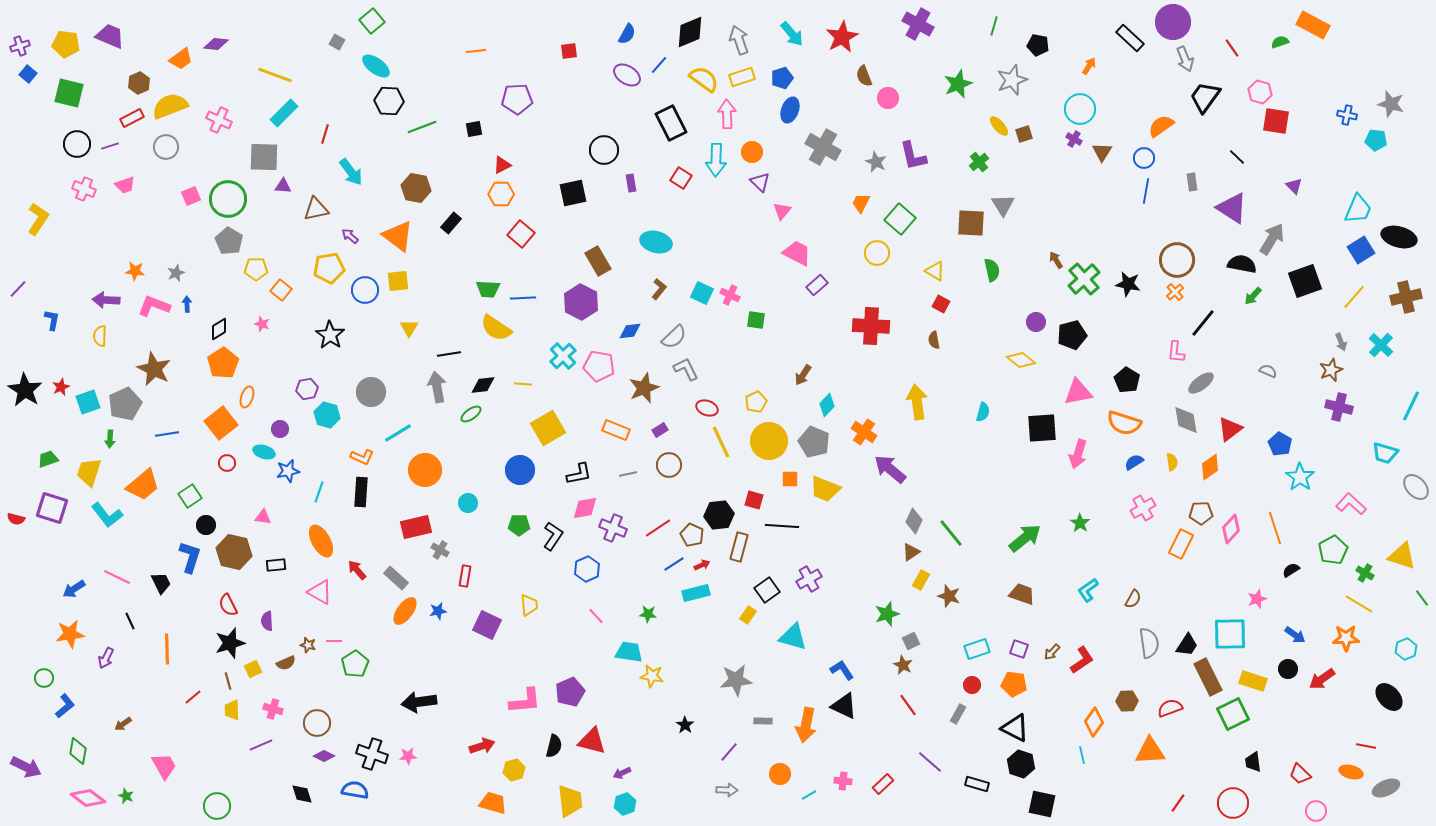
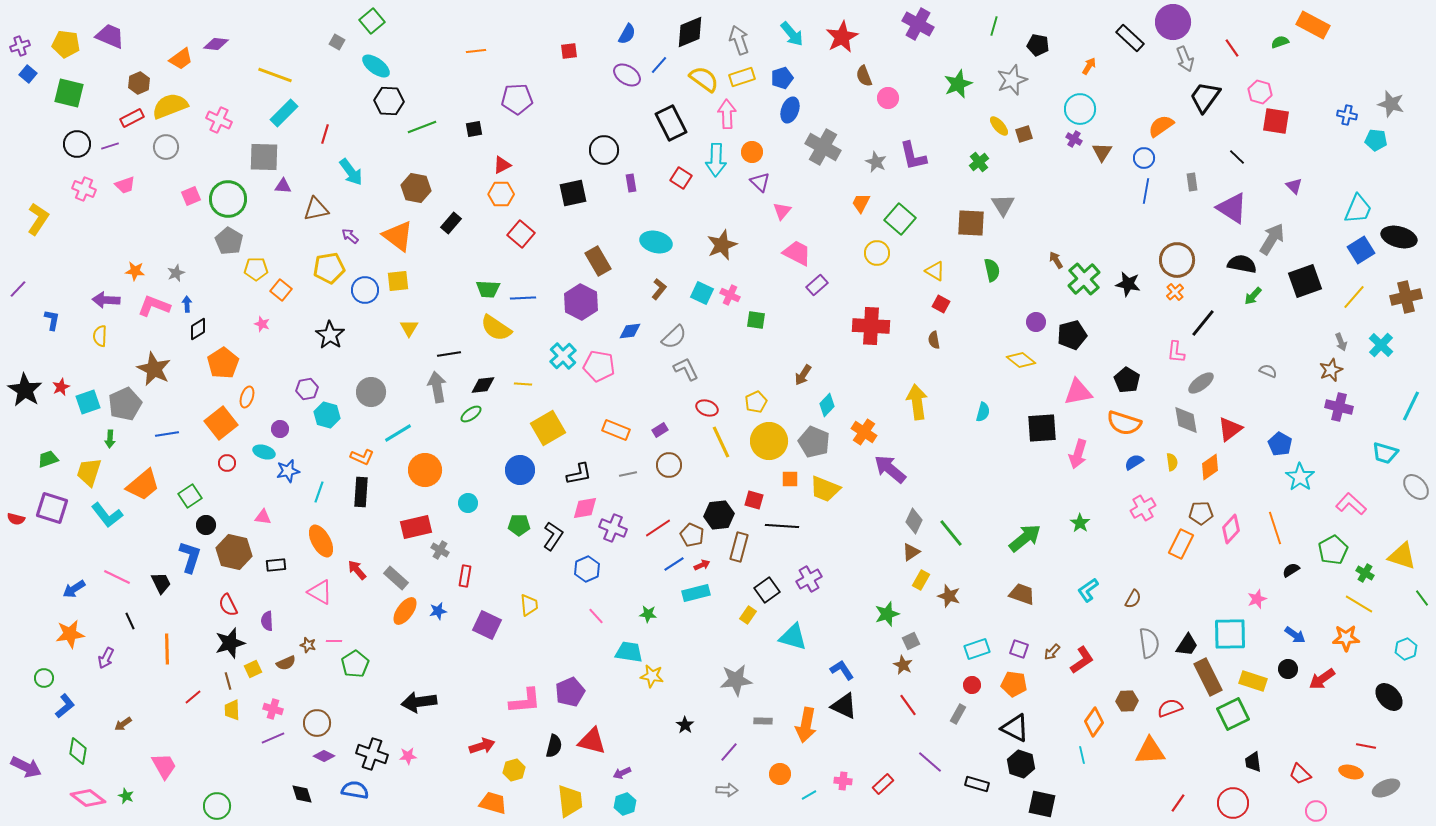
black diamond at (219, 329): moved 21 px left
brown star at (644, 388): moved 78 px right, 143 px up
purple line at (261, 745): moved 12 px right, 7 px up
